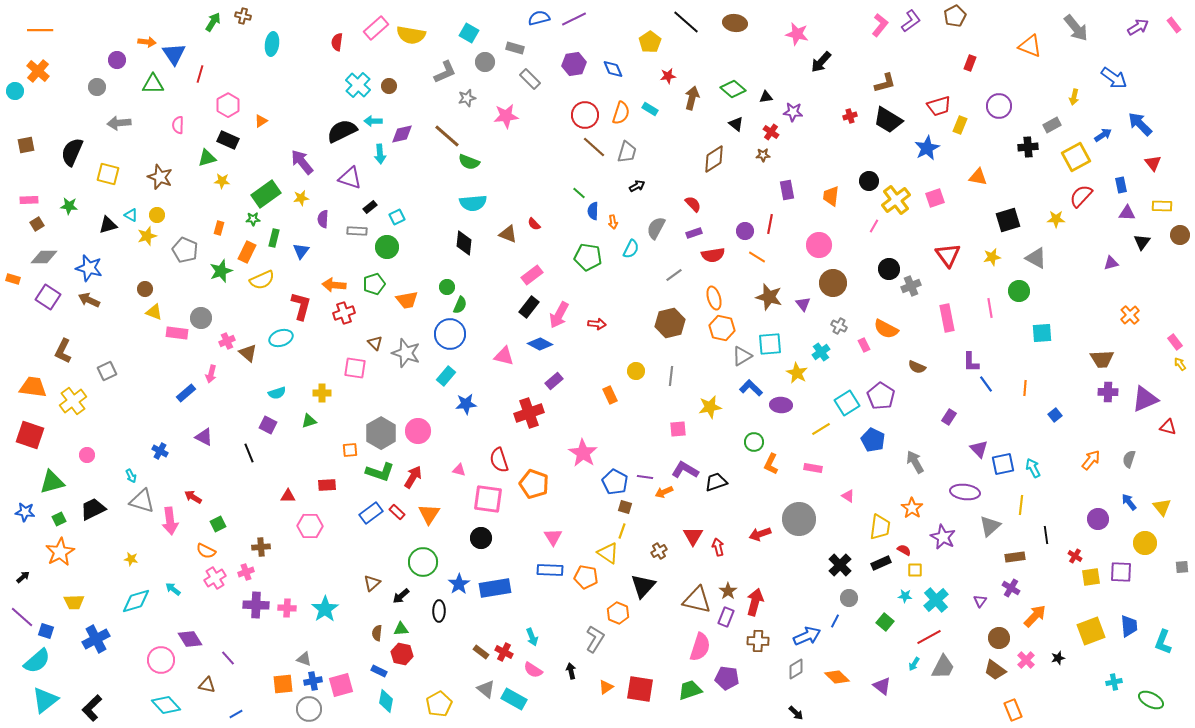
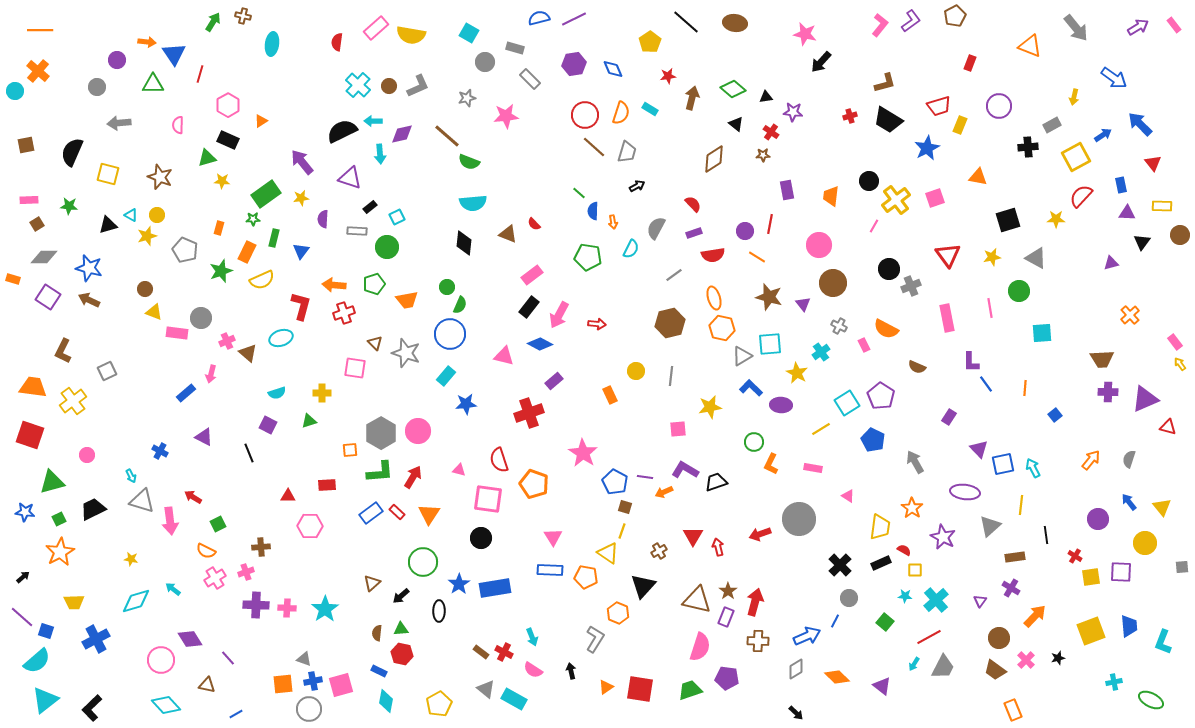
pink star at (797, 34): moved 8 px right
gray L-shape at (445, 72): moved 27 px left, 14 px down
green L-shape at (380, 472): rotated 24 degrees counterclockwise
